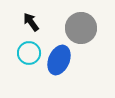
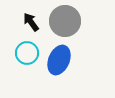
gray circle: moved 16 px left, 7 px up
cyan circle: moved 2 px left
